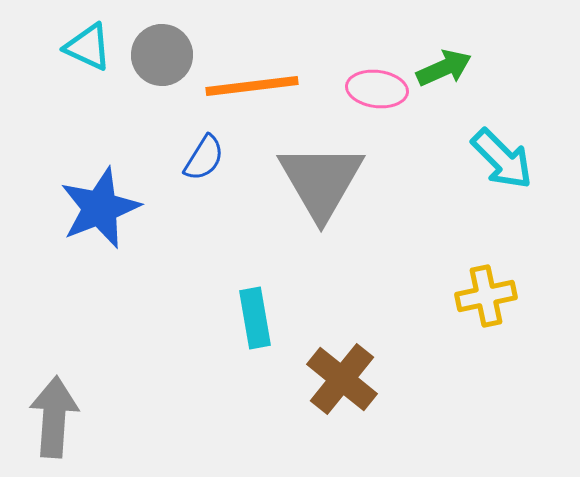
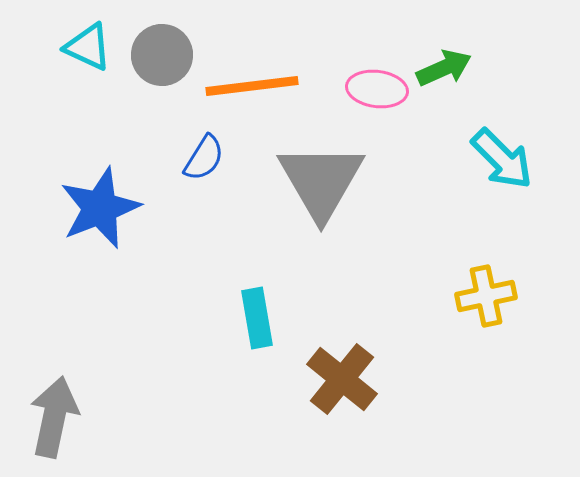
cyan rectangle: moved 2 px right
gray arrow: rotated 8 degrees clockwise
